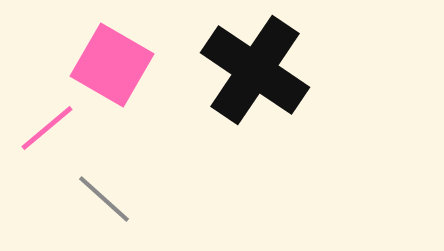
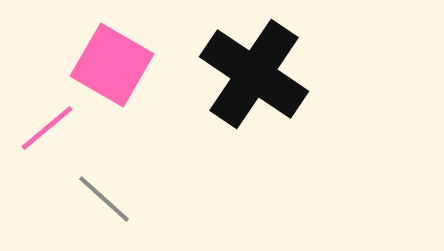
black cross: moved 1 px left, 4 px down
